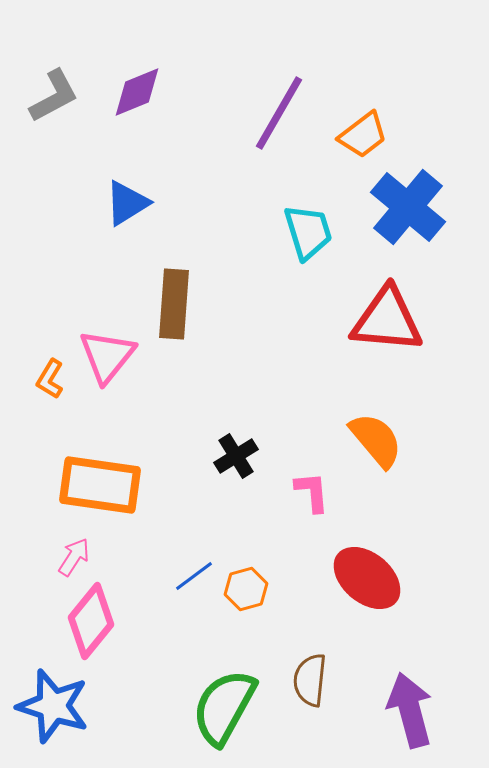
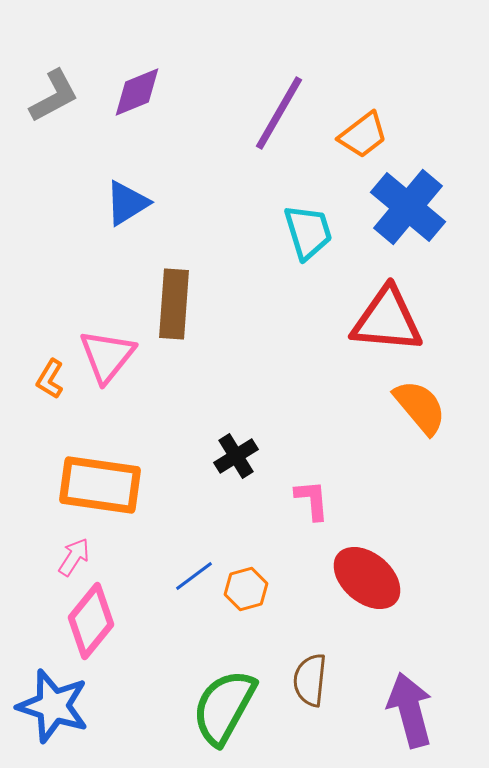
orange semicircle: moved 44 px right, 33 px up
pink L-shape: moved 8 px down
